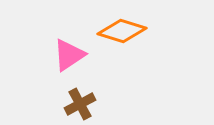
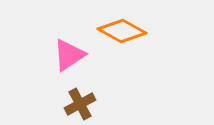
orange diamond: rotated 12 degrees clockwise
